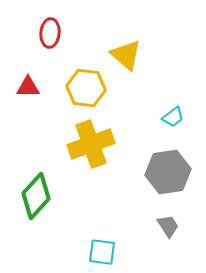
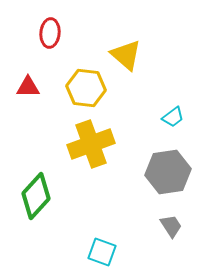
gray trapezoid: moved 3 px right
cyan square: rotated 12 degrees clockwise
